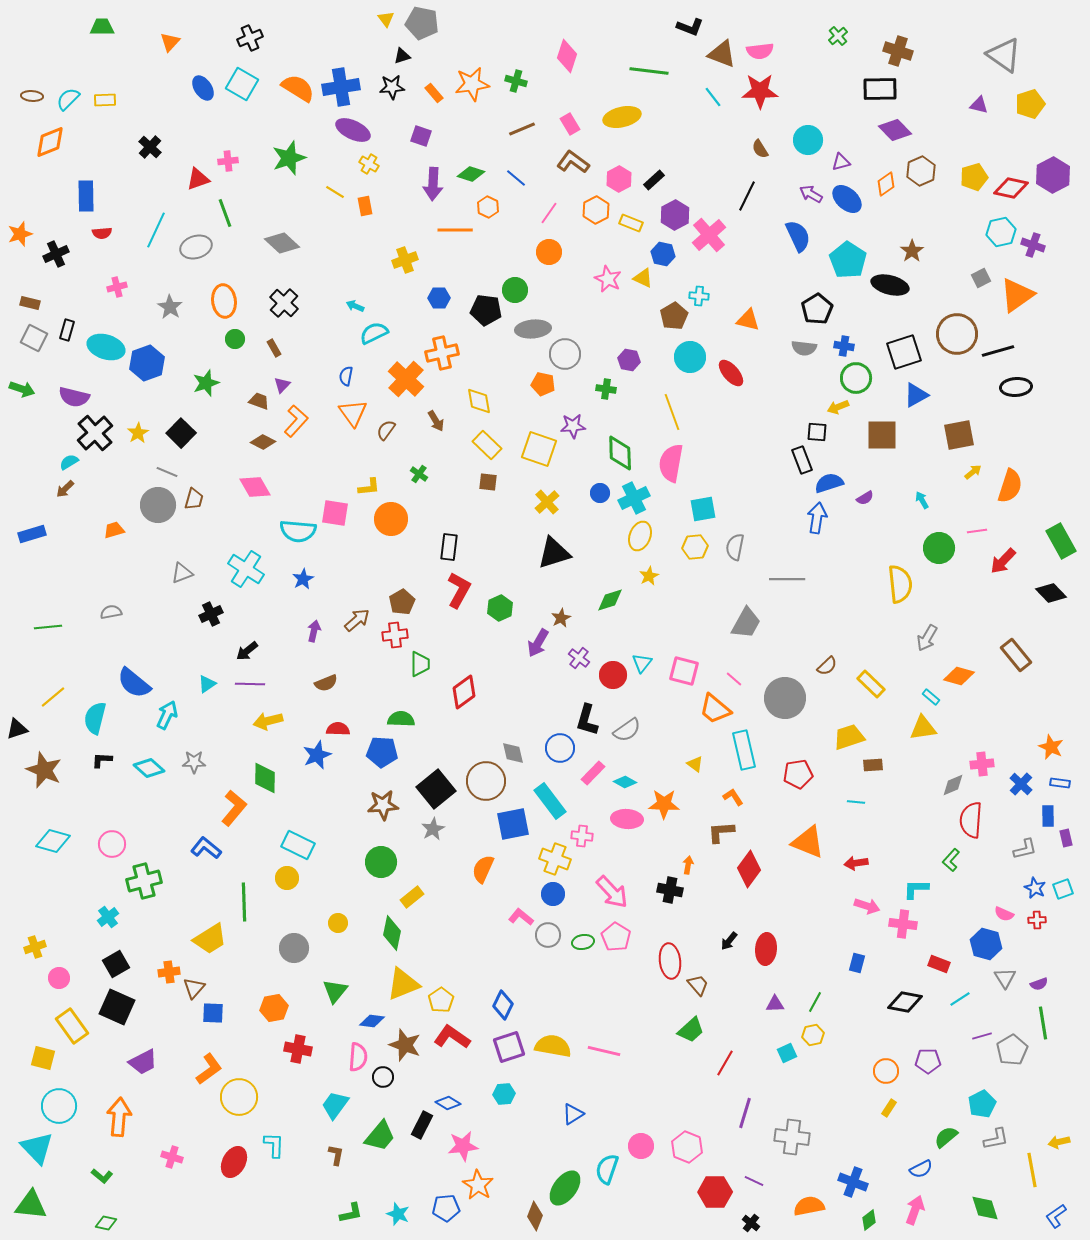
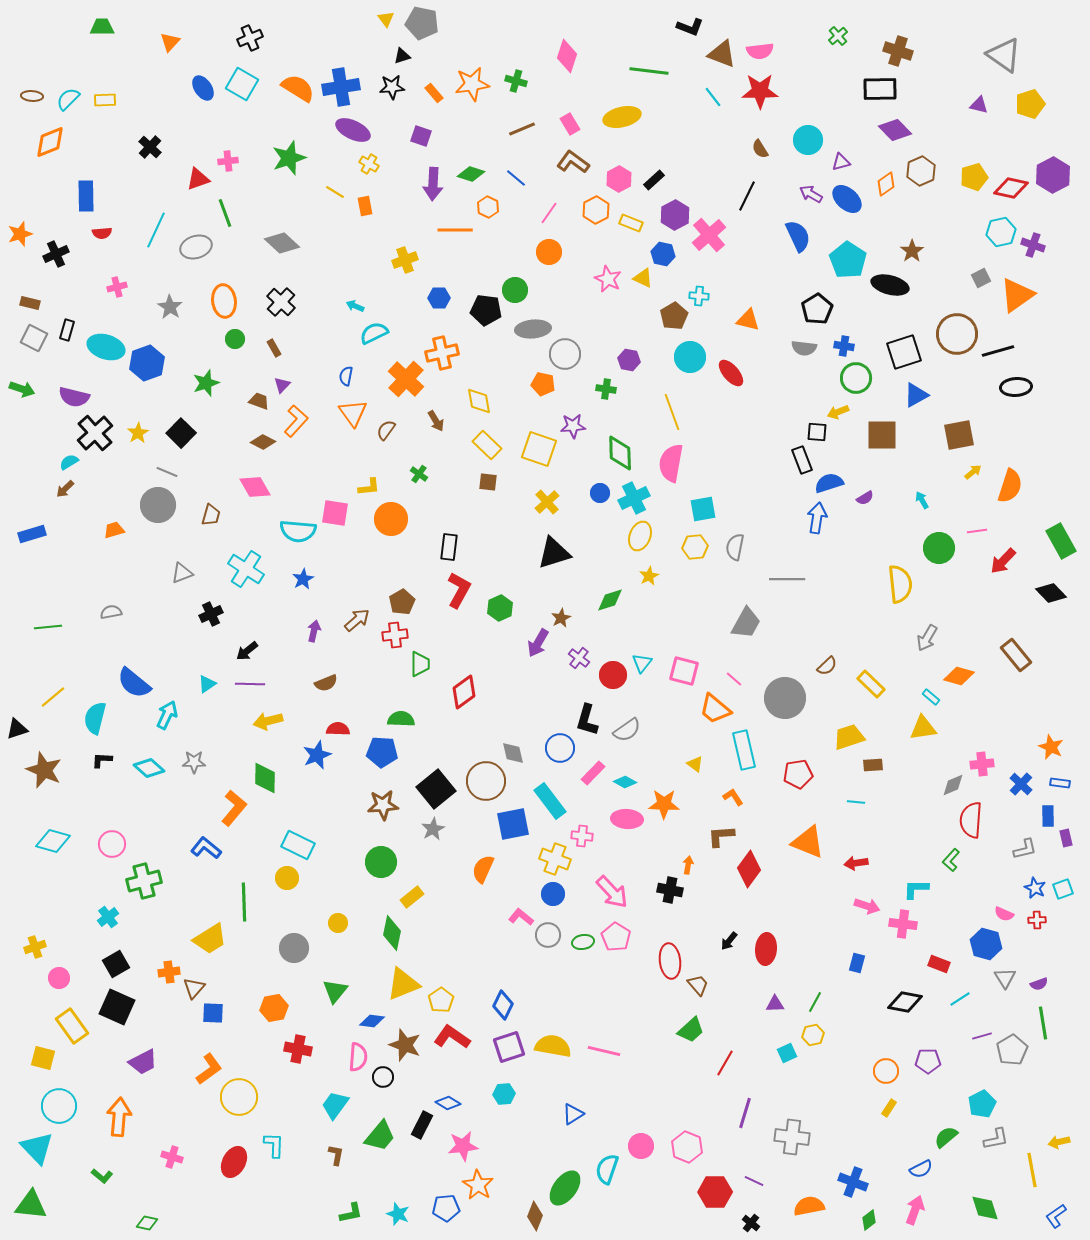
black cross at (284, 303): moved 3 px left, 1 px up
yellow arrow at (838, 407): moved 5 px down
brown trapezoid at (194, 499): moved 17 px right, 16 px down
brown L-shape at (721, 832): moved 4 px down
green diamond at (106, 1223): moved 41 px right
